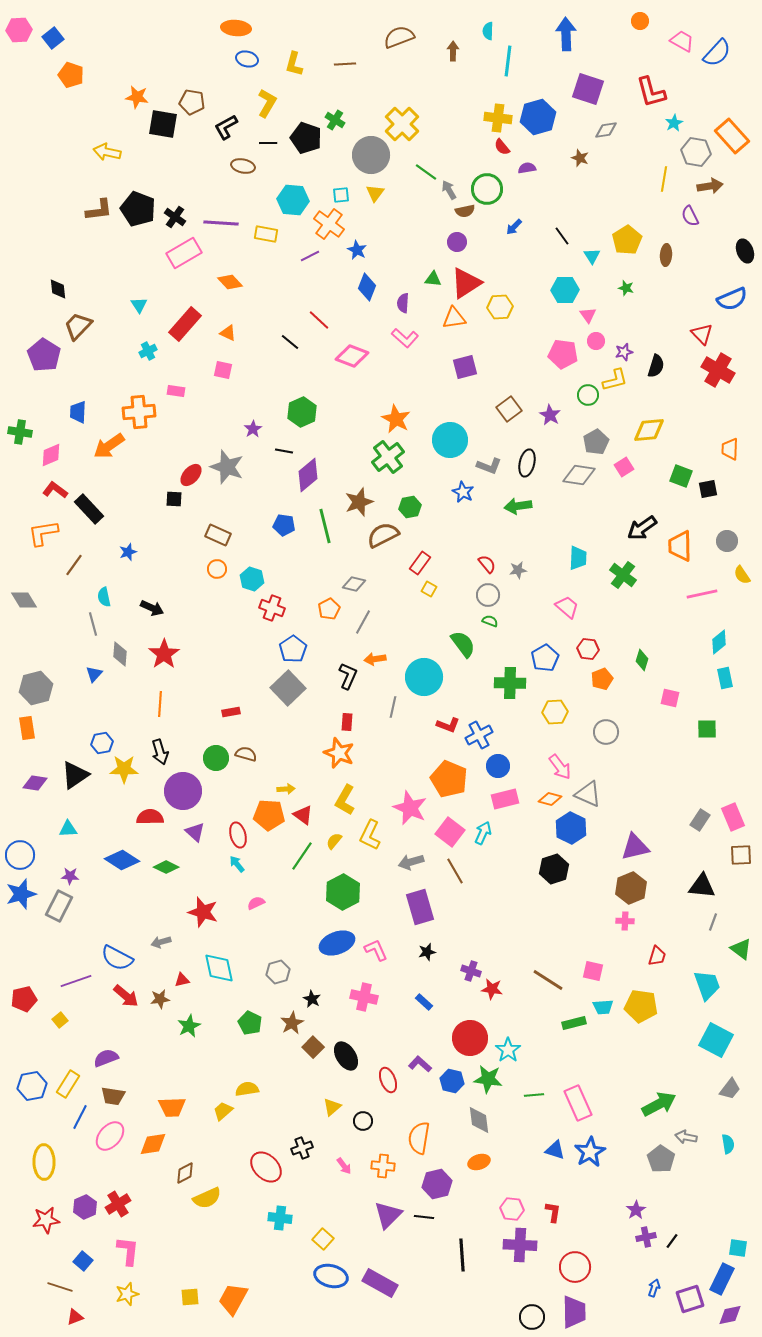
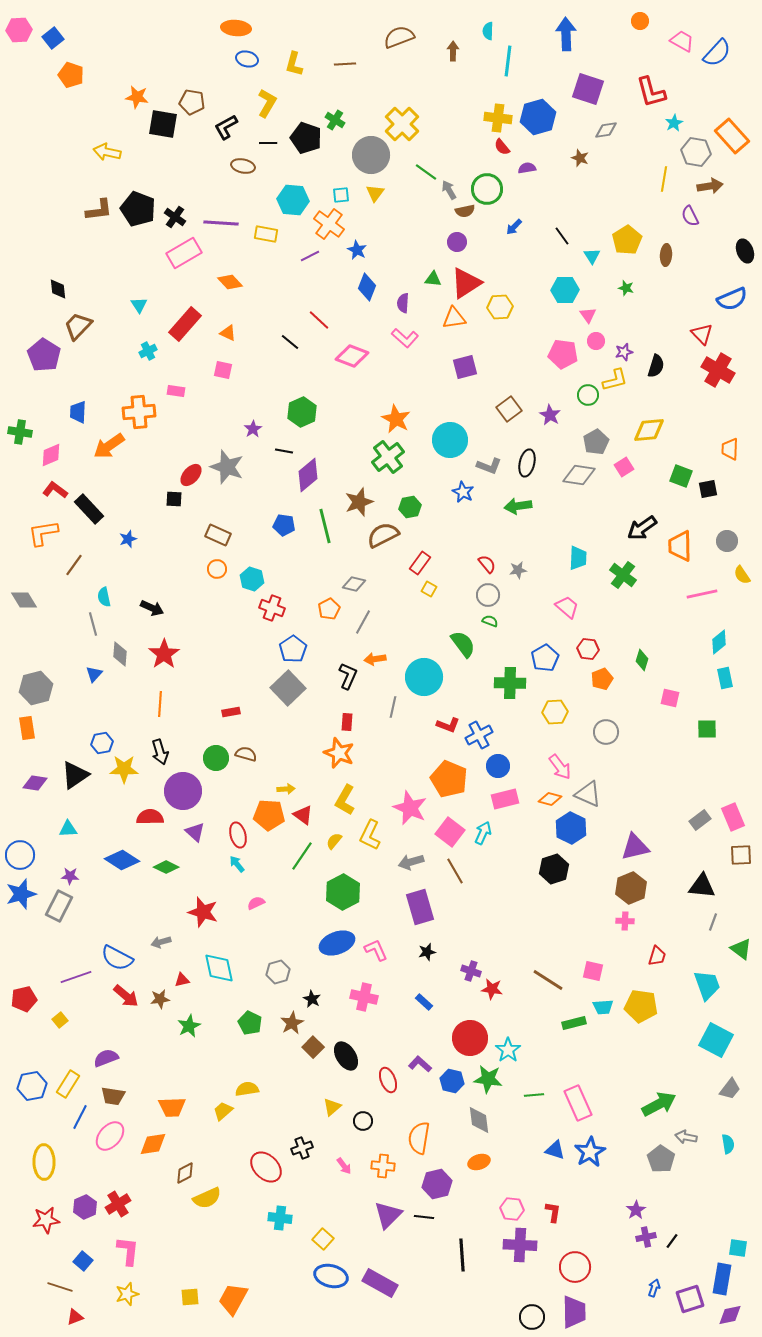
blue star at (128, 552): moved 13 px up
gray rectangle at (700, 820): rotated 20 degrees clockwise
purple line at (76, 981): moved 4 px up
blue rectangle at (722, 1279): rotated 16 degrees counterclockwise
